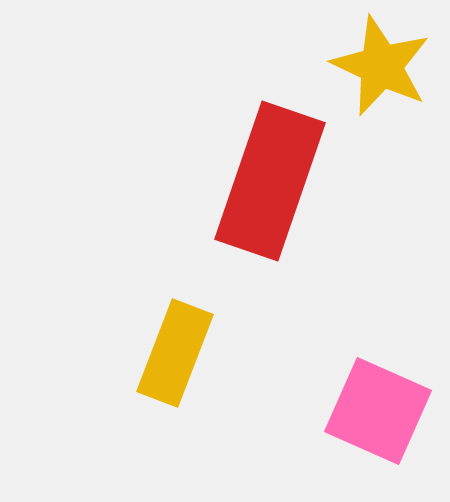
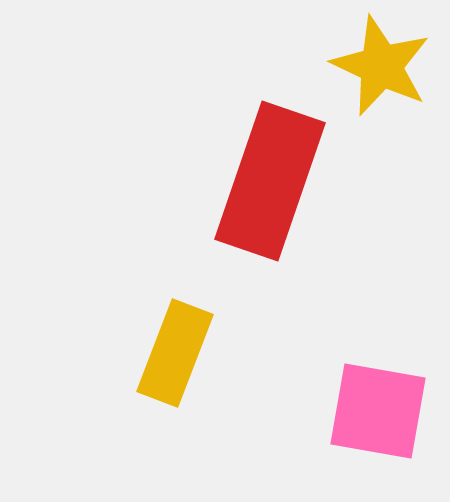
pink square: rotated 14 degrees counterclockwise
